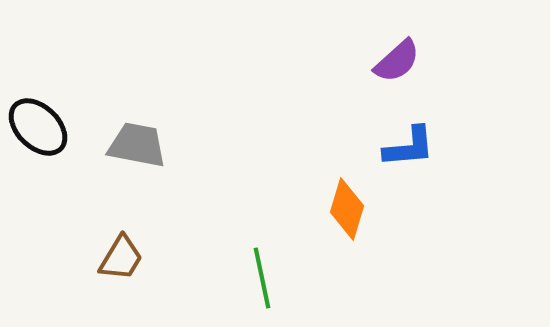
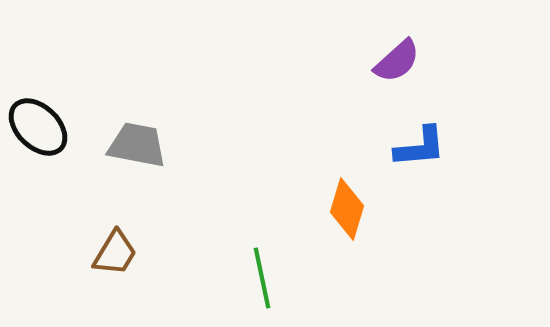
blue L-shape: moved 11 px right
brown trapezoid: moved 6 px left, 5 px up
